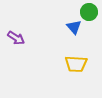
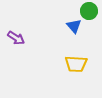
green circle: moved 1 px up
blue triangle: moved 1 px up
